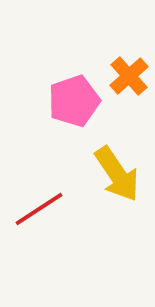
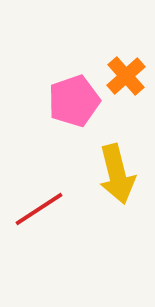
orange cross: moved 3 px left
yellow arrow: rotated 20 degrees clockwise
